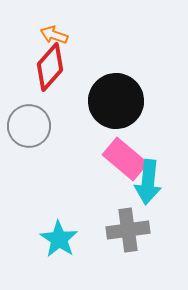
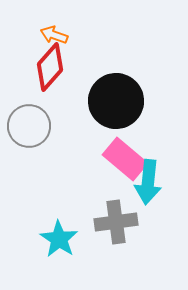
gray cross: moved 12 px left, 8 px up
